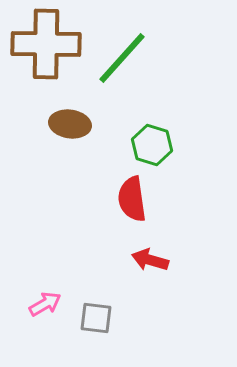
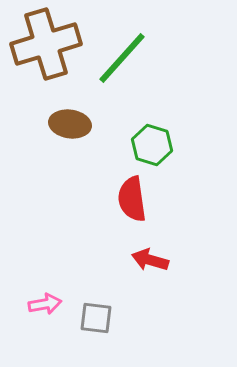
brown cross: rotated 18 degrees counterclockwise
pink arrow: rotated 20 degrees clockwise
